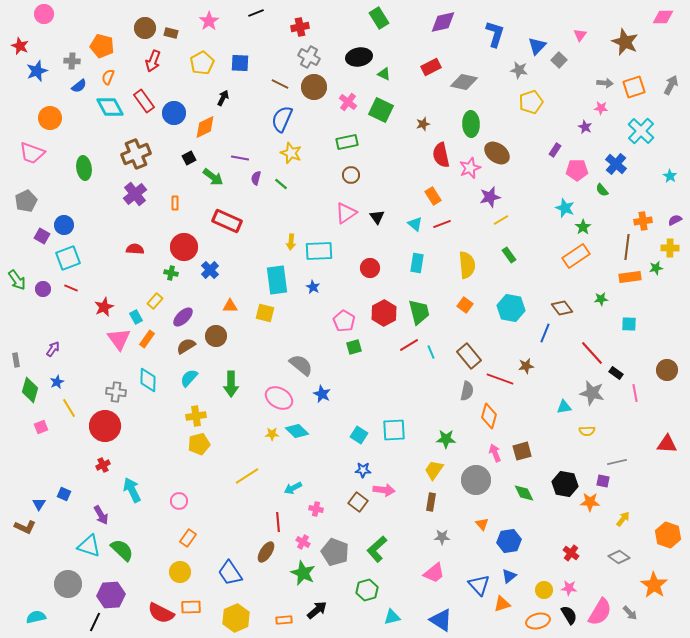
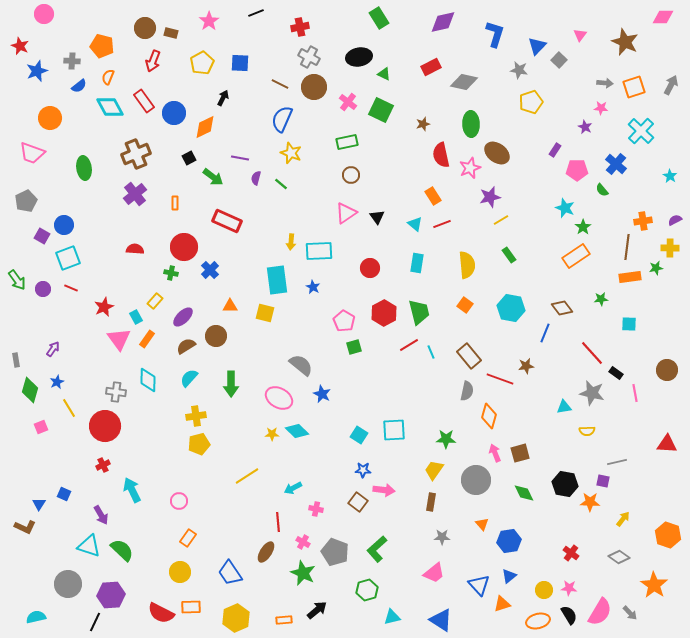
brown square at (522, 451): moved 2 px left, 2 px down
